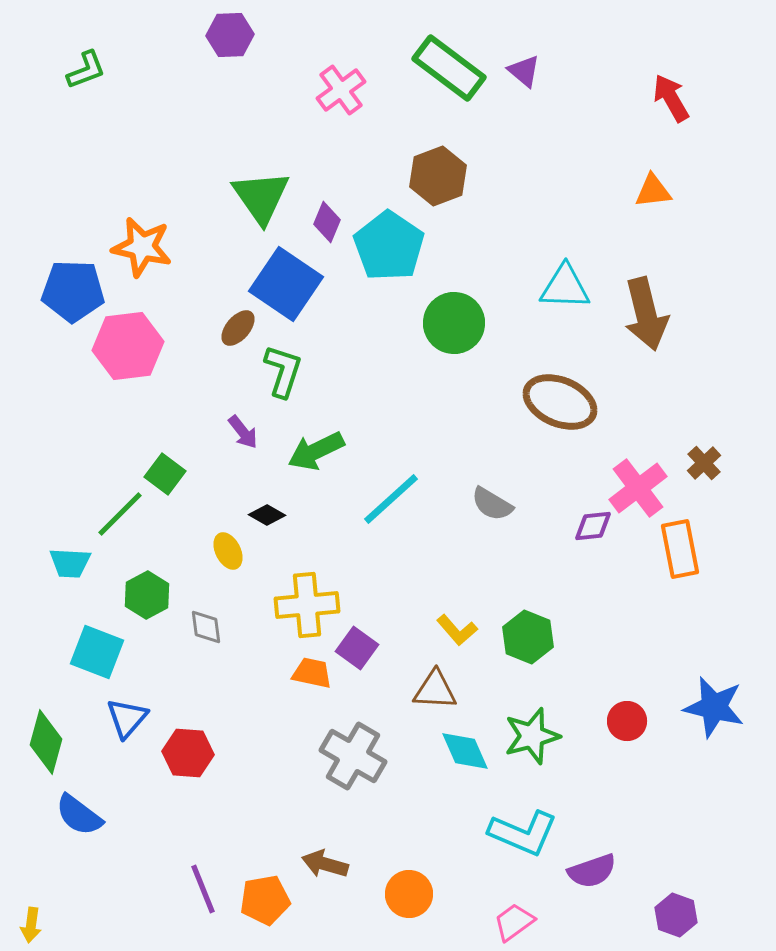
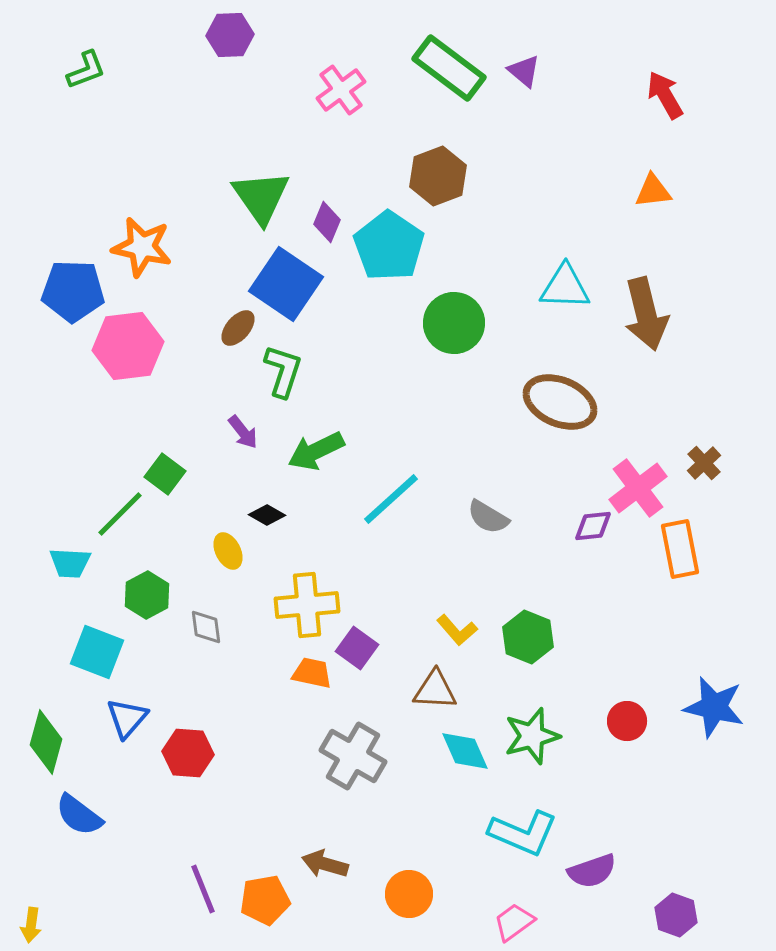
red arrow at (671, 98): moved 6 px left, 3 px up
gray semicircle at (492, 504): moved 4 px left, 13 px down
